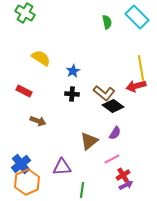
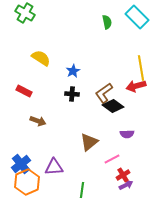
brown L-shape: rotated 105 degrees clockwise
purple semicircle: moved 12 px right, 1 px down; rotated 56 degrees clockwise
brown triangle: moved 1 px down
purple triangle: moved 8 px left
